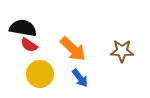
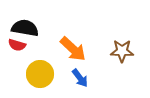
black semicircle: moved 2 px right
red semicircle: moved 12 px left; rotated 18 degrees counterclockwise
